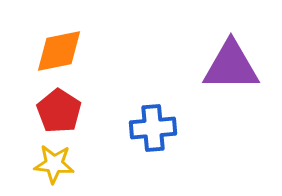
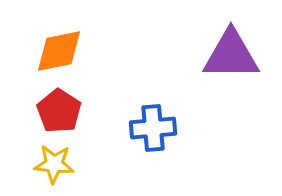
purple triangle: moved 11 px up
